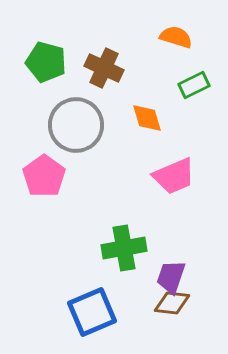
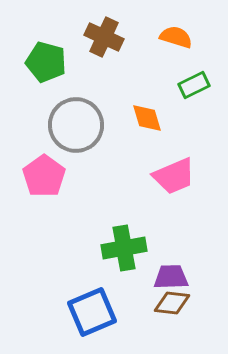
brown cross: moved 31 px up
purple trapezoid: rotated 69 degrees clockwise
